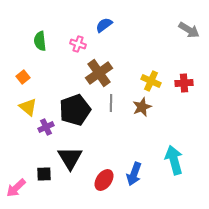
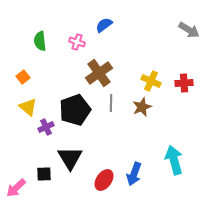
pink cross: moved 1 px left, 2 px up
